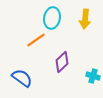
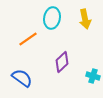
yellow arrow: rotated 18 degrees counterclockwise
orange line: moved 8 px left, 1 px up
